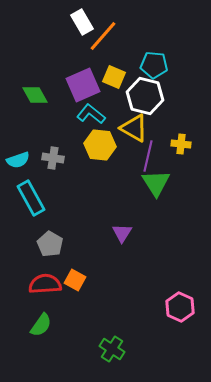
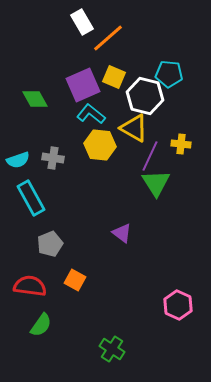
orange line: moved 5 px right, 2 px down; rotated 8 degrees clockwise
cyan pentagon: moved 15 px right, 9 px down
green diamond: moved 4 px down
purple line: moved 2 px right; rotated 12 degrees clockwise
purple triangle: rotated 25 degrees counterclockwise
gray pentagon: rotated 20 degrees clockwise
red semicircle: moved 15 px left, 2 px down; rotated 12 degrees clockwise
pink hexagon: moved 2 px left, 2 px up
